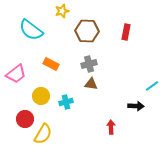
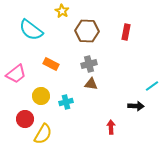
yellow star: rotated 24 degrees counterclockwise
